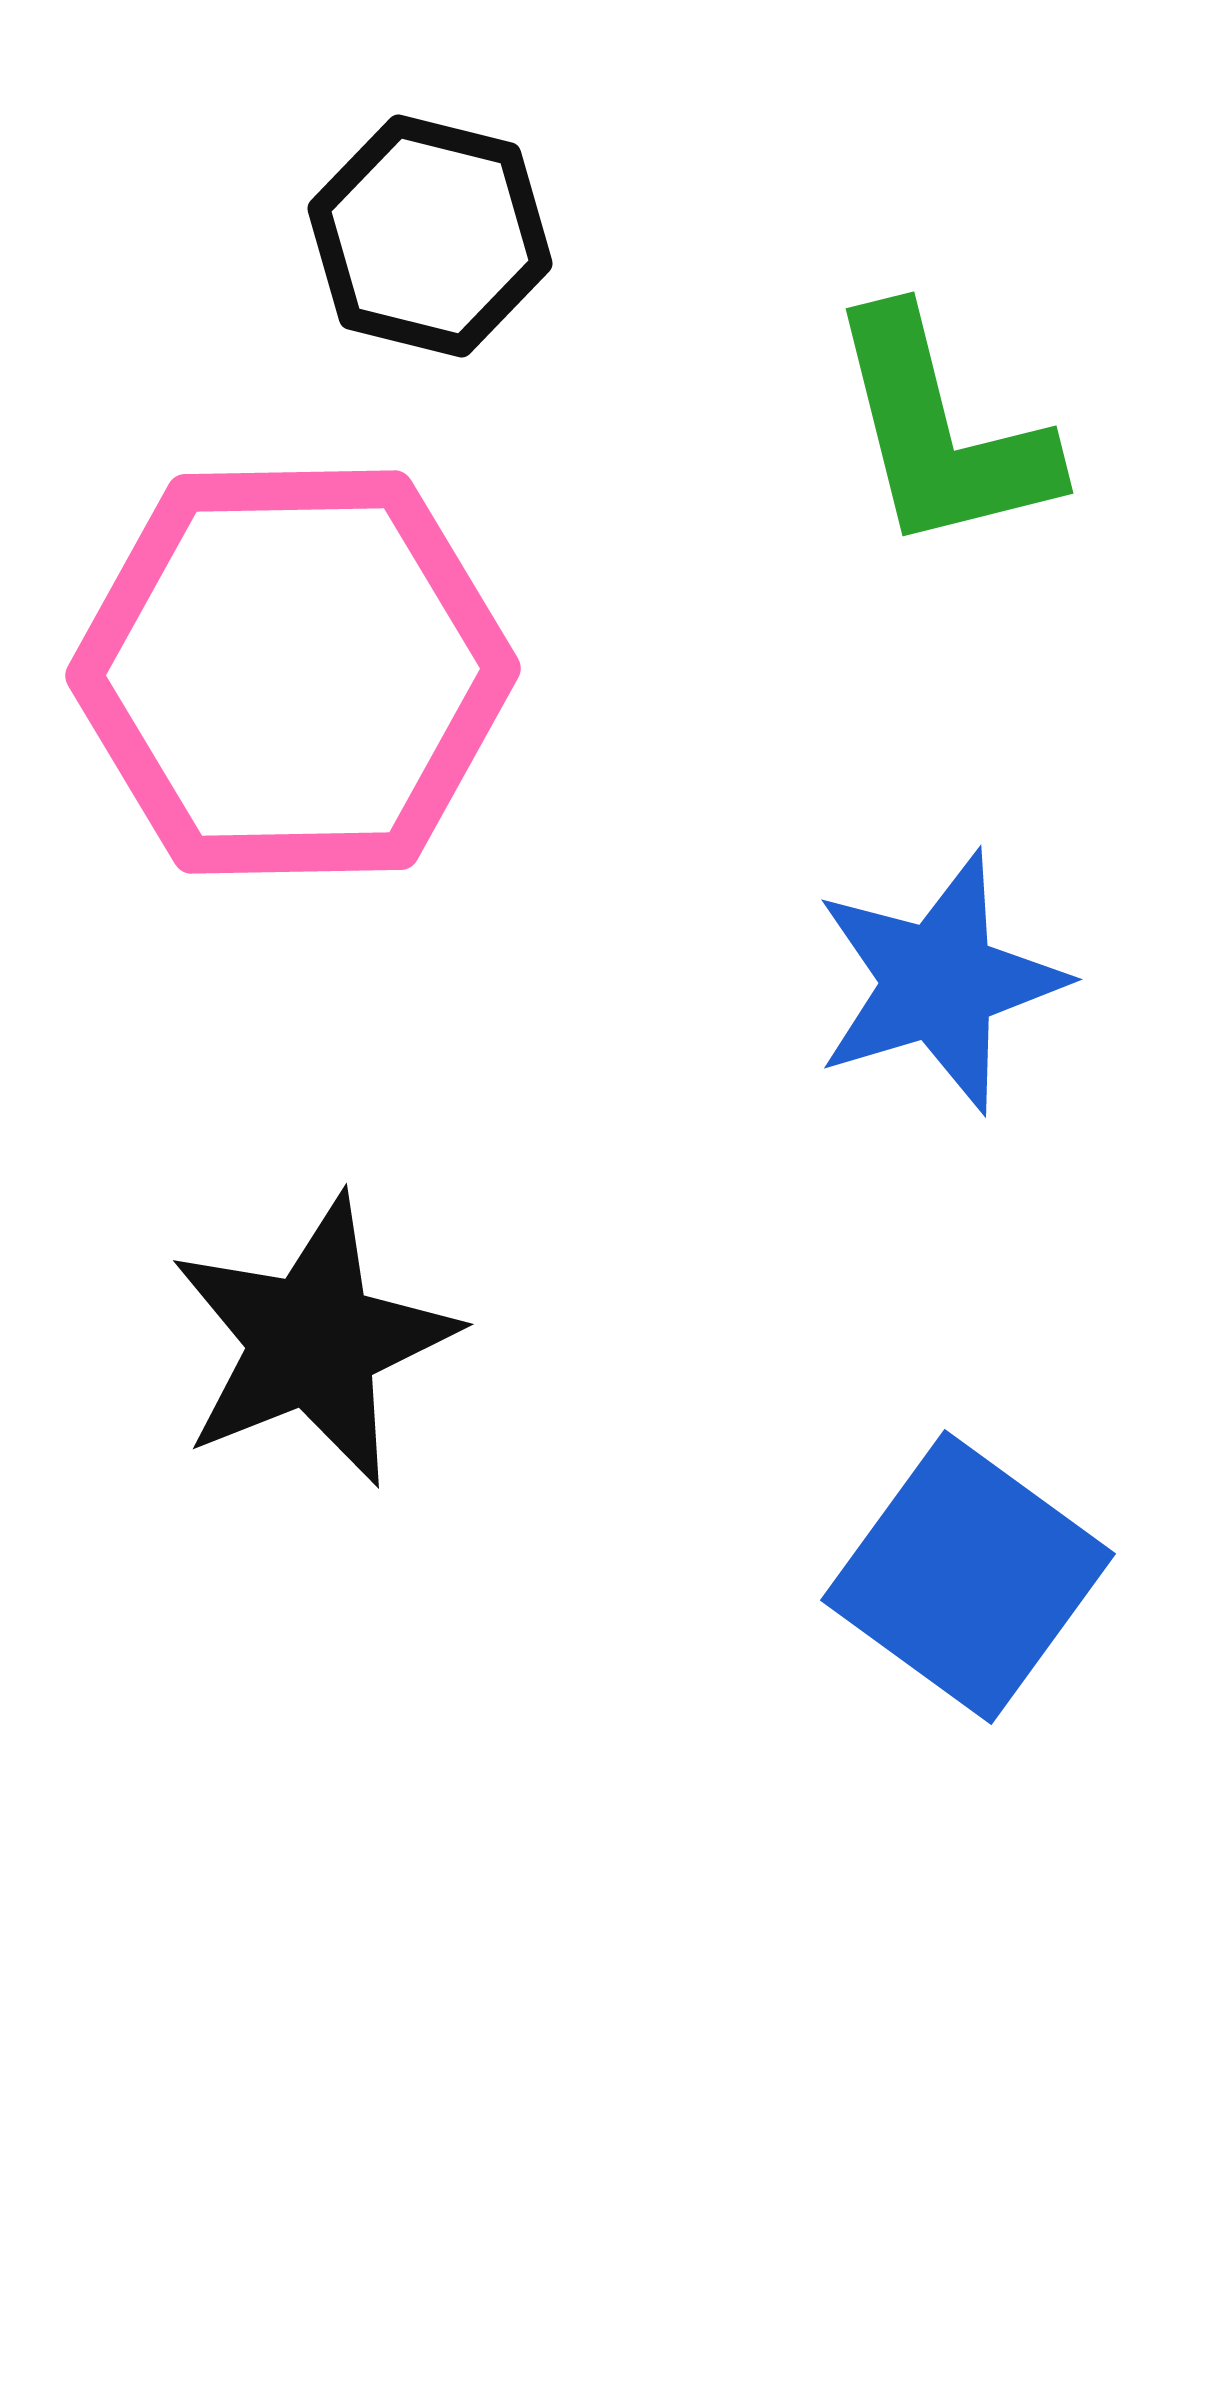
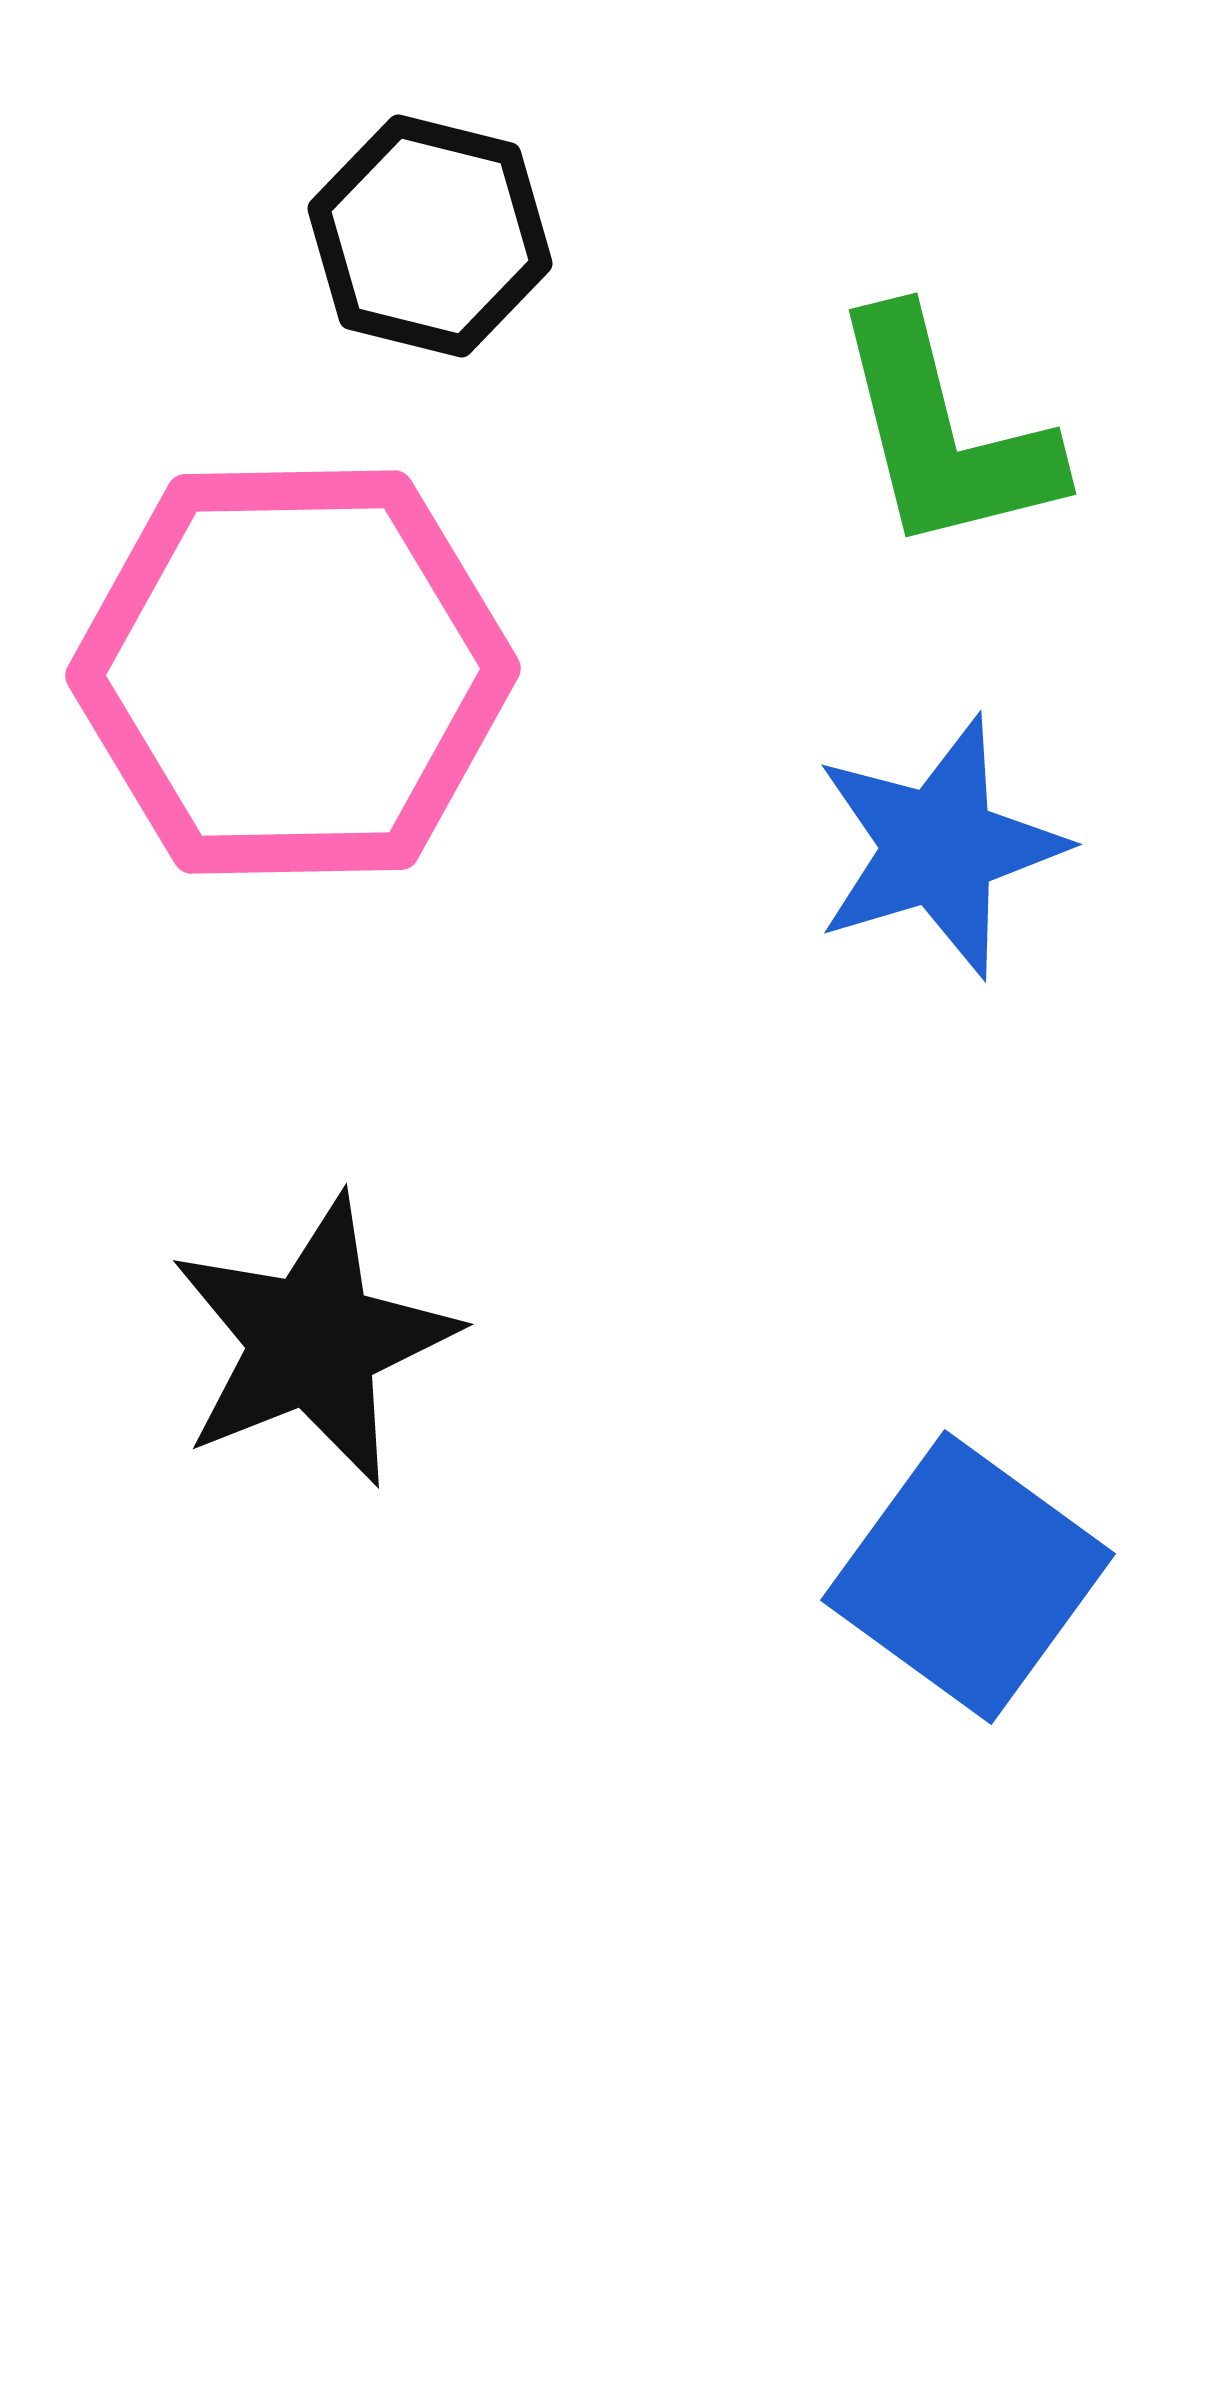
green L-shape: moved 3 px right, 1 px down
blue star: moved 135 px up
